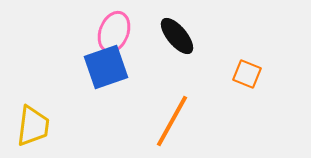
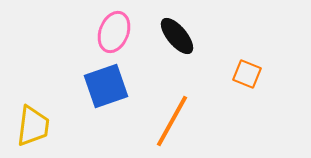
blue square: moved 19 px down
